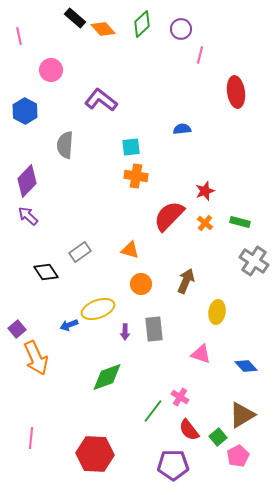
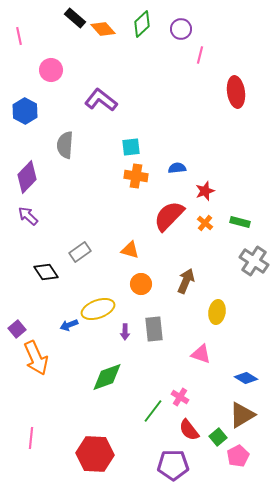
blue semicircle at (182, 129): moved 5 px left, 39 px down
purple diamond at (27, 181): moved 4 px up
blue diamond at (246, 366): moved 12 px down; rotated 15 degrees counterclockwise
